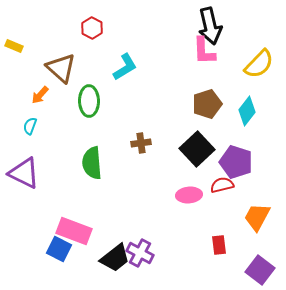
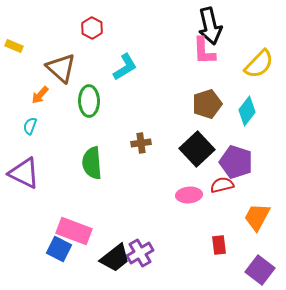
purple cross: rotated 32 degrees clockwise
